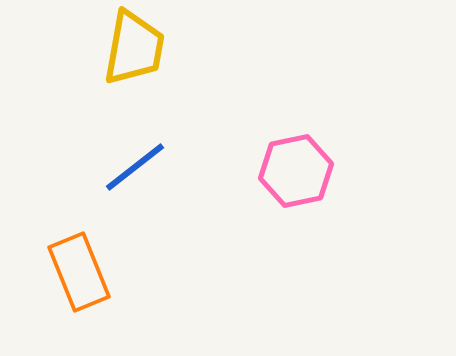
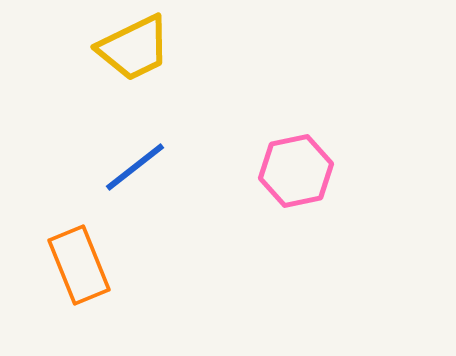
yellow trapezoid: rotated 54 degrees clockwise
orange rectangle: moved 7 px up
